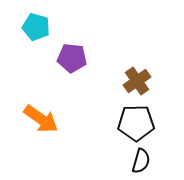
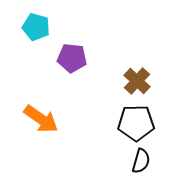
brown cross: rotated 12 degrees counterclockwise
